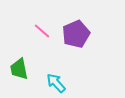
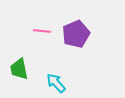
pink line: rotated 36 degrees counterclockwise
